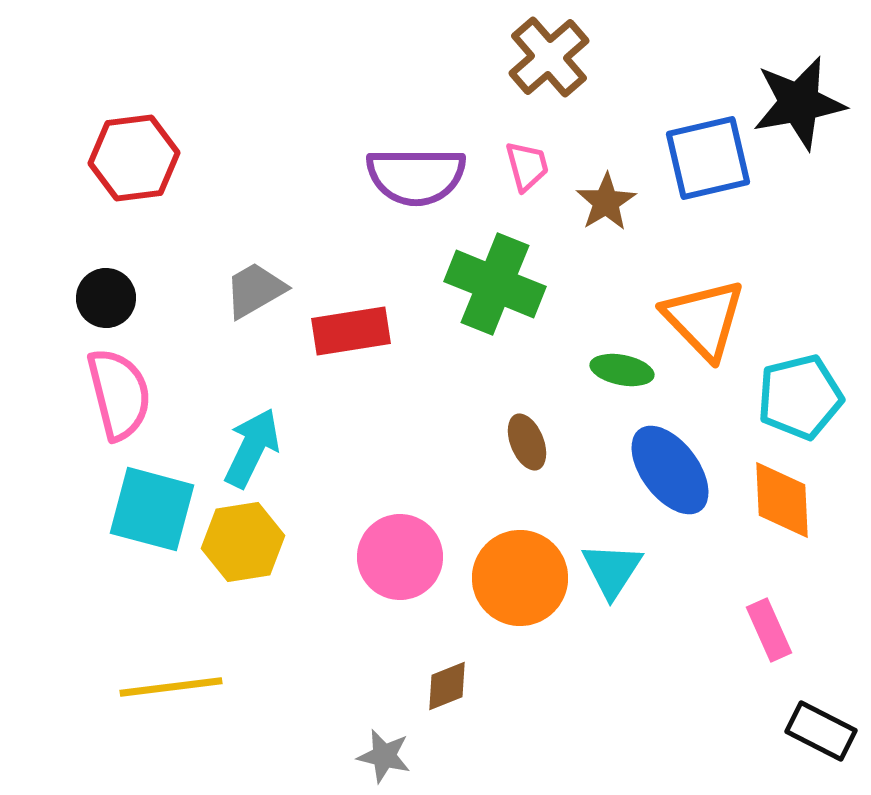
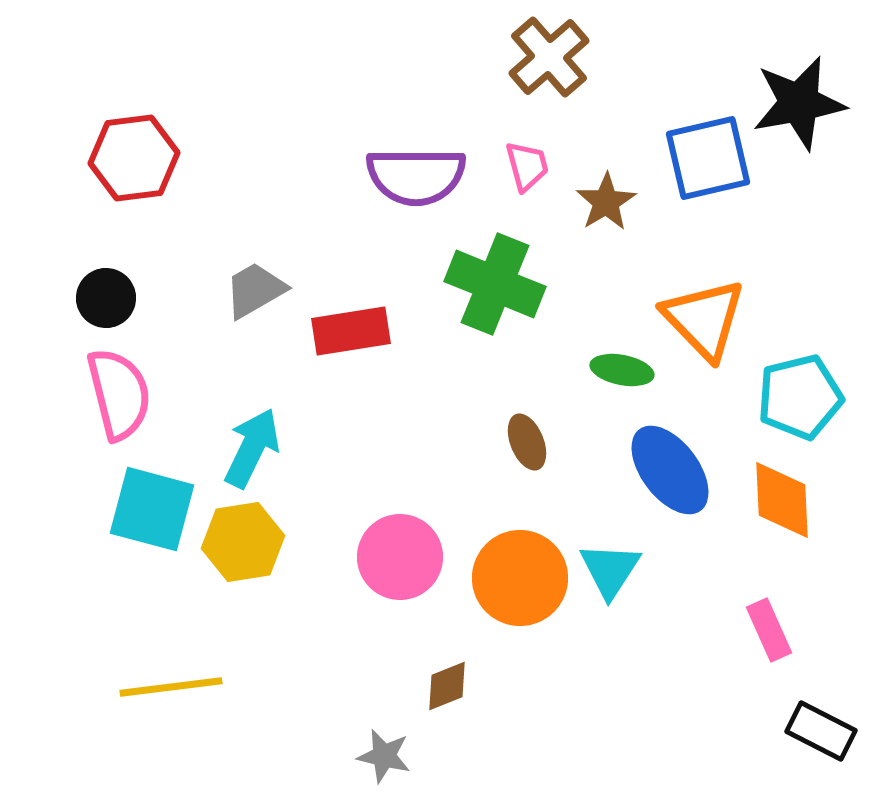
cyan triangle: moved 2 px left
